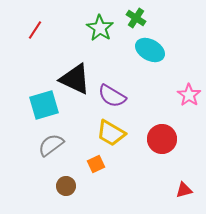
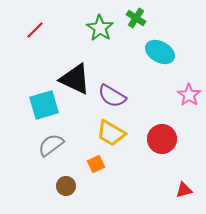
red line: rotated 12 degrees clockwise
cyan ellipse: moved 10 px right, 2 px down
